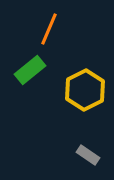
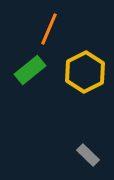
yellow hexagon: moved 18 px up
gray rectangle: rotated 10 degrees clockwise
